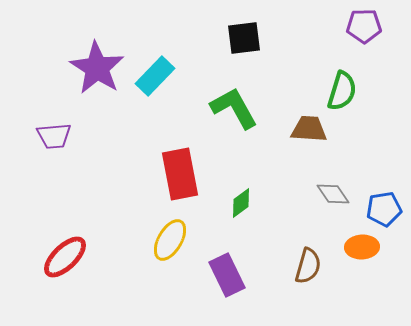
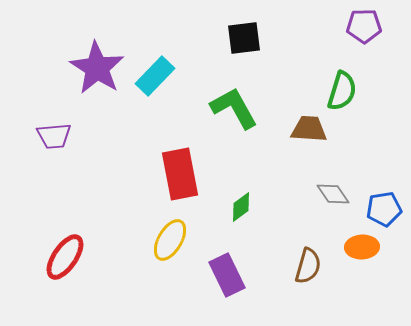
green diamond: moved 4 px down
red ellipse: rotated 12 degrees counterclockwise
